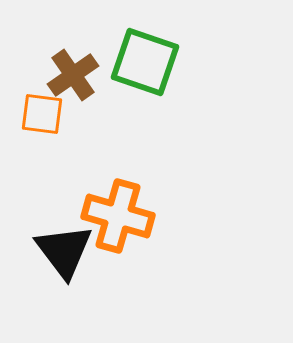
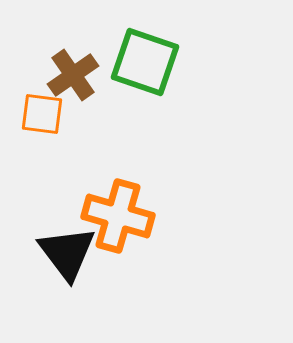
black triangle: moved 3 px right, 2 px down
